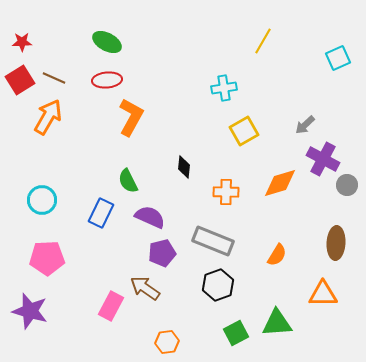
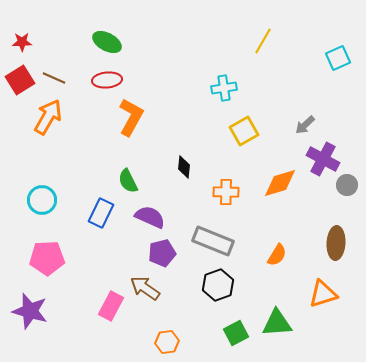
orange triangle: rotated 16 degrees counterclockwise
